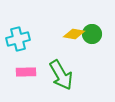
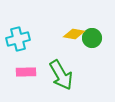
green circle: moved 4 px down
